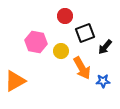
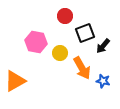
black arrow: moved 2 px left, 1 px up
yellow circle: moved 1 px left, 2 px down
blue star: rotated 16 degrees clockwise
